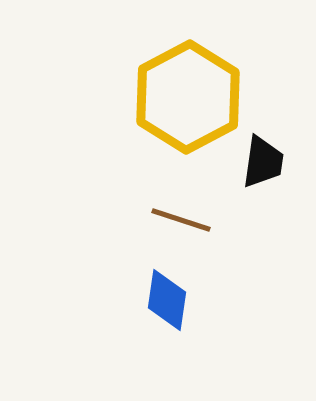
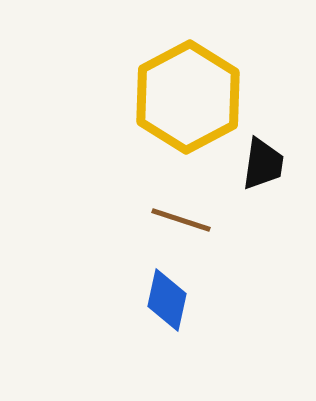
black trapezoid: moved 2 px down
blue diamond: rotated 4 degrees clockwise
